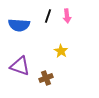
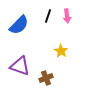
blue semicircle: rotated 50 degrees counterclockwise
